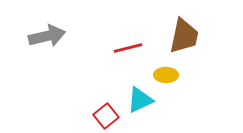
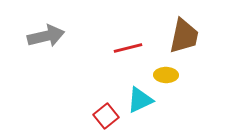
gray arrow: moved 1 px left
